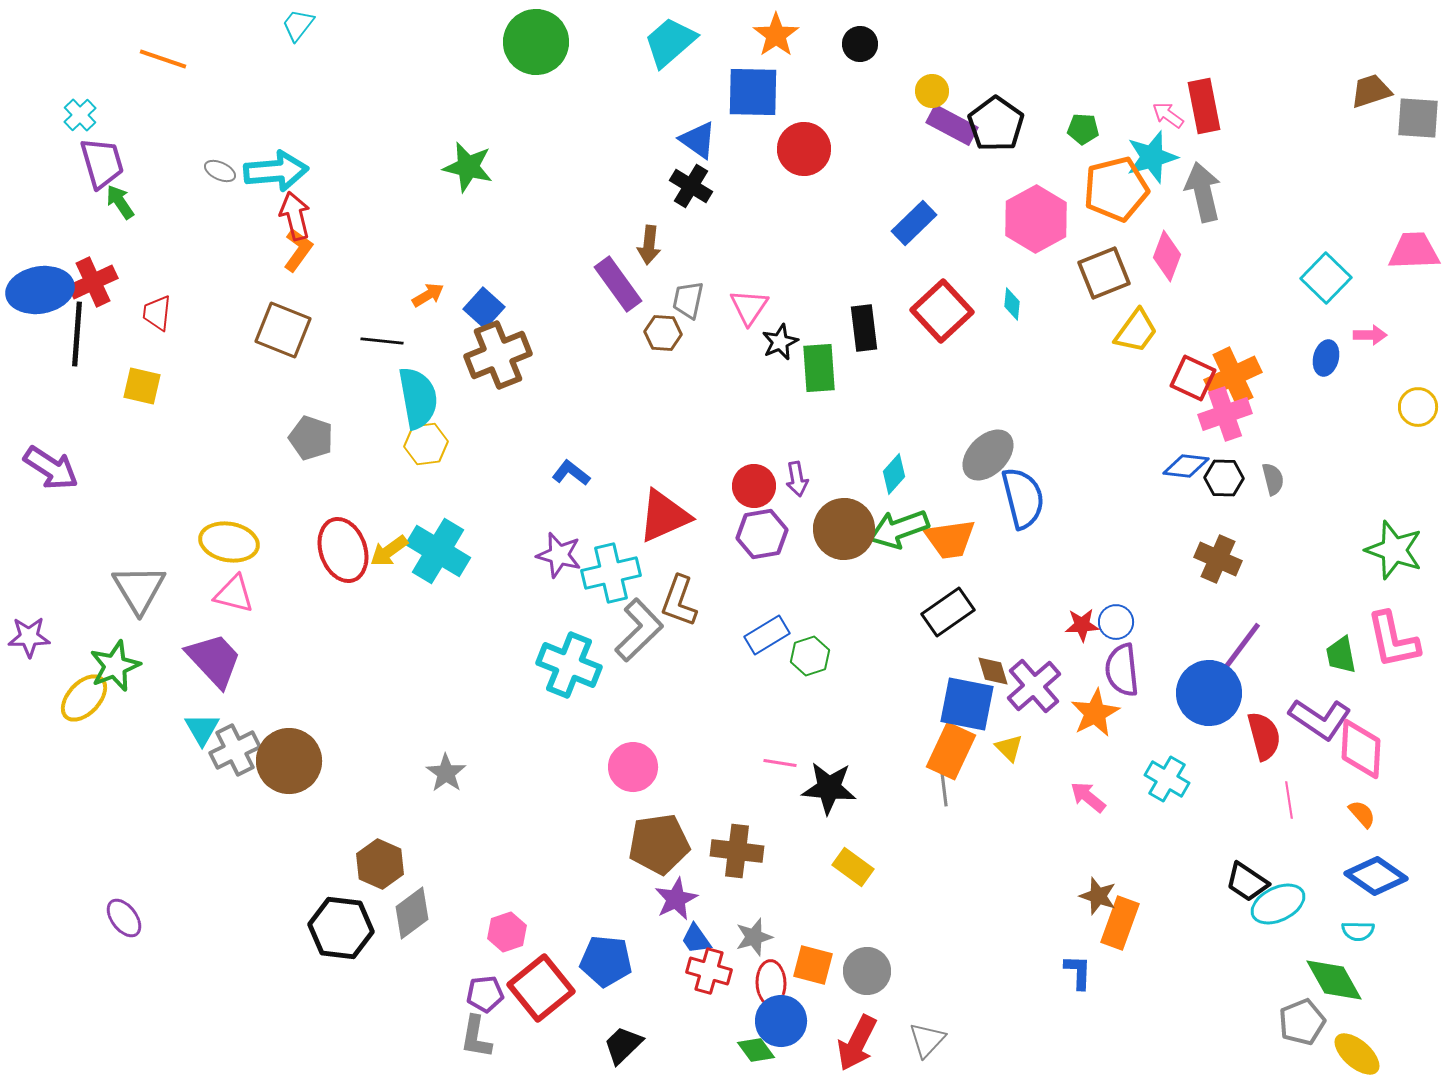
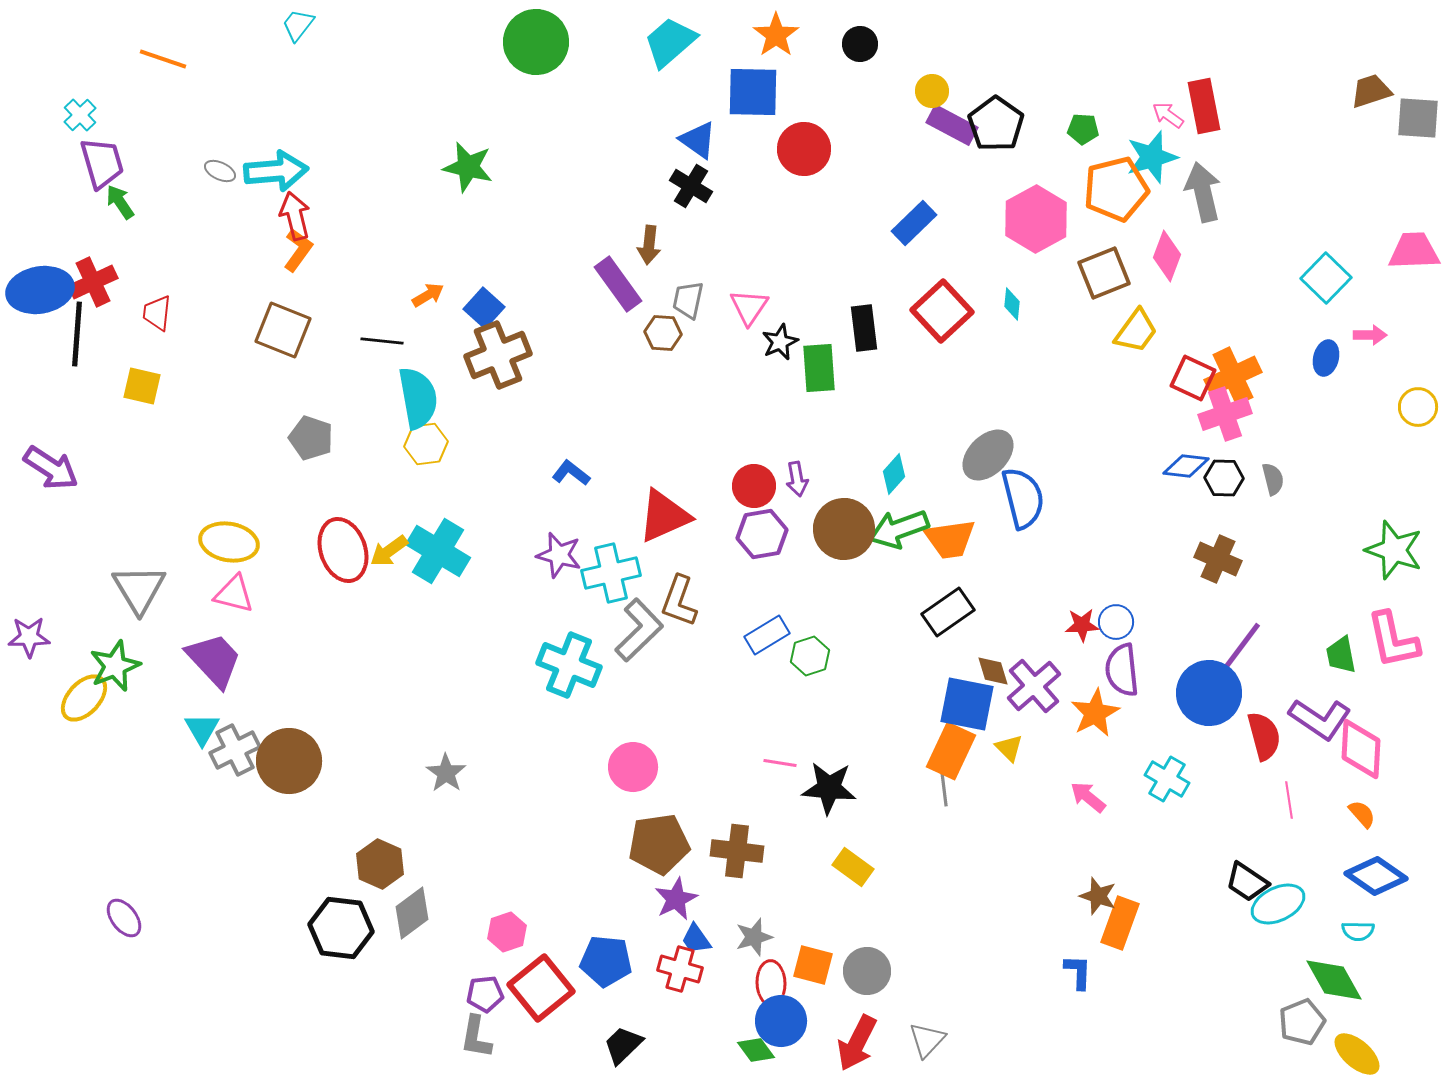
red cross at (709, 971): moved 29 px left, 2 px up
